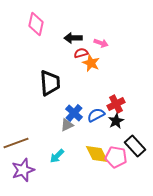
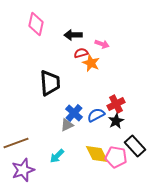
black arrow: moved 3 px up
pink arrow: moved 1 px right, 1 px down
